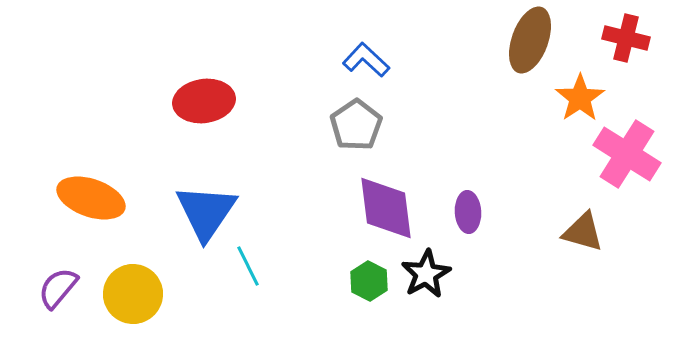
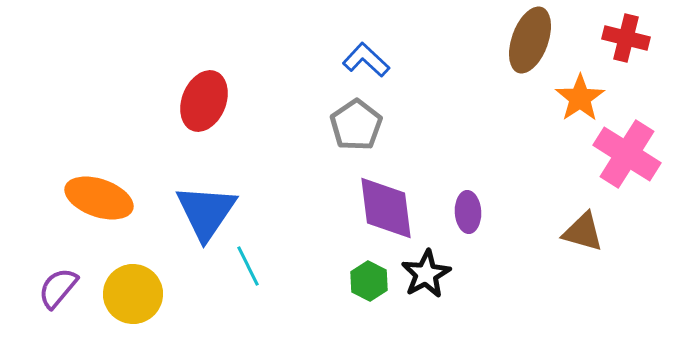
red ellipse: rotated 60 degrees counterclockwise
orange ellipse: moved 8 px right
